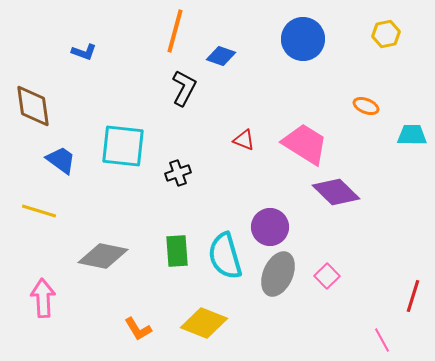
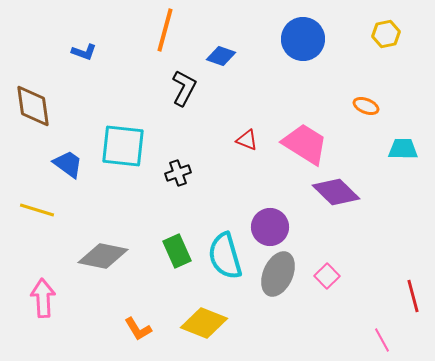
orange line: moved 10 px left, 1 px up
cyan trapezoid: moved 9 px left, 14 px down
red triangle: moved 3 px right
blue trapezoid: moved 7 px right, 4 px down
yellow line: moved 2 px left, 1 px up
green rectangle: rotated 20 degrees counterclockwise
red line: rotated 32 degrees counterclockwise
